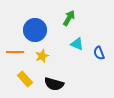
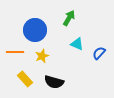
blue semicircle: rotated 64 degrees clockwise
black semicircle: moved 2 px up
